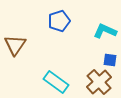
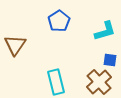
blue pentagon: rotated 15 degrees counterclockwise
cyan L-shape: rotated 140 degrees clockwise
cyan rectangle: rotated 40 degrees clockwise
